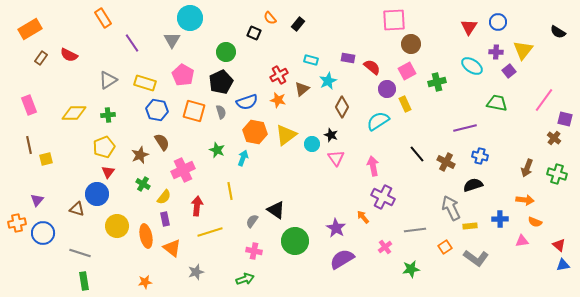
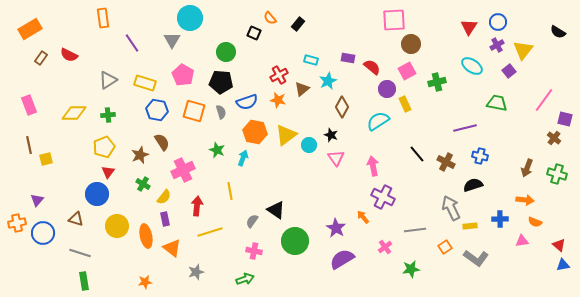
orange rectangle at (103, 18): rotated 24 degrees clockwise
purple cross at (496, 52): moved 1 px right, 7 px up; rotated 32 degrees counterclockwise
black pentagon at (221, 82): rotated 30 degrees clockwise
cyan circle at (312, 144): moved 3 px left, 1 px down
brown triangle at (77, 209): moved 1 px left, 10 px down
